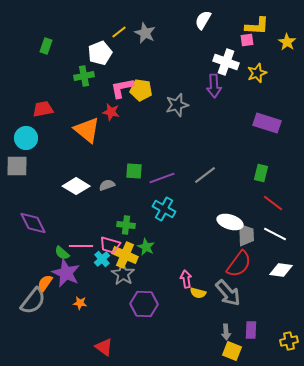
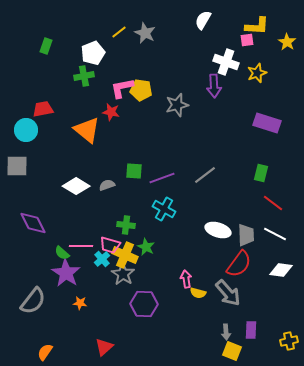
white pentagon at (100, 53): moved 7 px left
cyan circle at (26, 138): moved 8 px up
white ellipse at (230, 222): moved 12 px left, 8 px down
purple star at (66, 273): rotated 8 degrees clockwise
orange semicircle at (45, 283): moved 69 px down
red triangle at (104, 347): rotated 42 degrees clockwise
